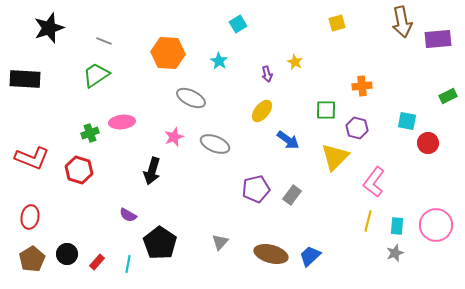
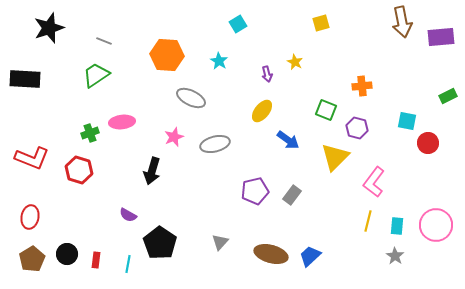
yellow square at (337, 23): moved 16 px left
purple rectangle at (438, 39): moved 3 px right, 2 px up
orange hexagon at (168, 53): moved 1 px left, 2 px down
green square at (326, 110): rotated 20 degrees clockwise
gray ellipse at (215, 144): rotated 36 degrees counterclockwise
purple pentagon at (256, 189): moved 1 px left, 2 px down
gray star at (395, 253): moved 3 px down; rotated 18 degrees counterclockwise
red rectangle at (97, 262): moved 1 px left, 2 px up; rotated 35 degrees counterclockwise
